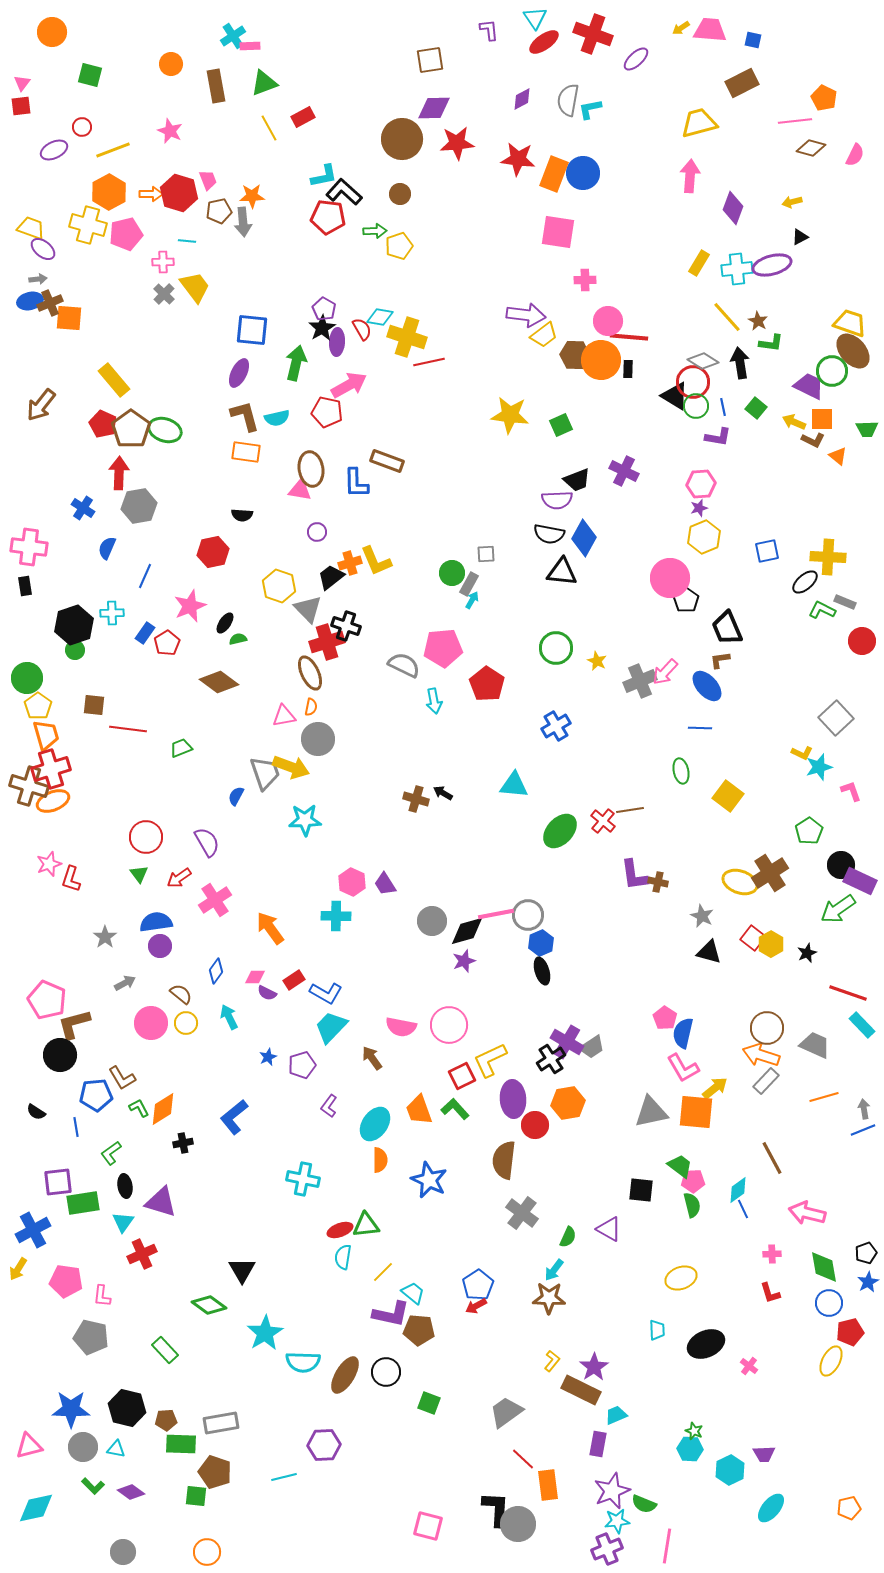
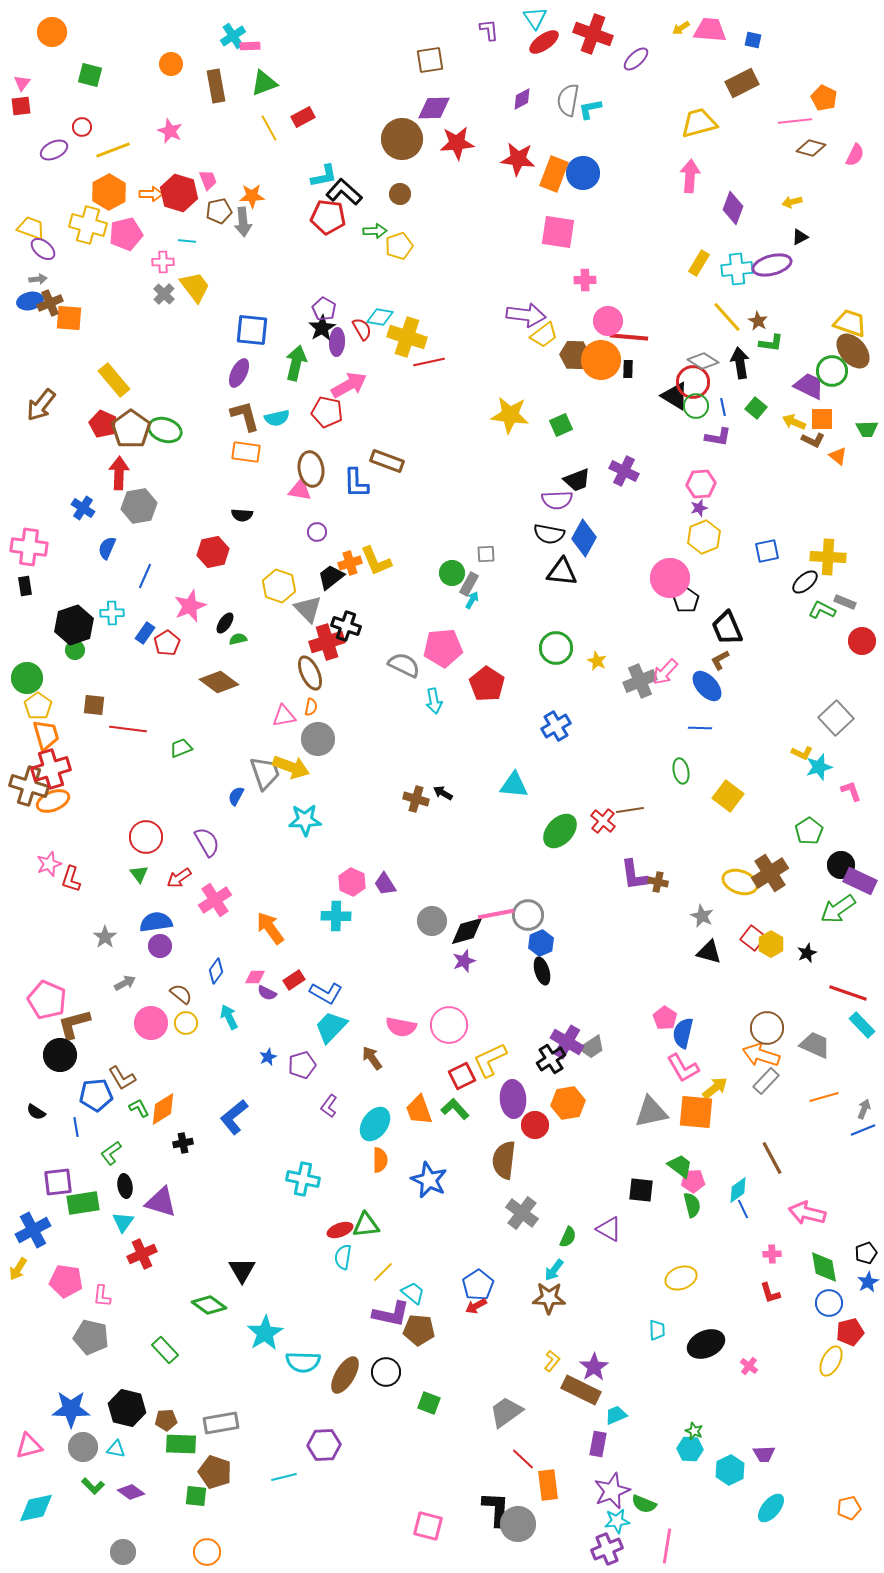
brown L-shape at (720, 660): rotated 20 degrees counterclockwise
gray arrow at (864, 1109): rotated 30 degrees clockwise
